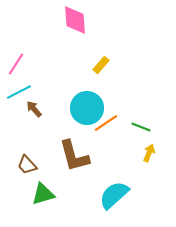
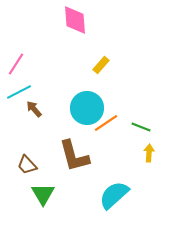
yellow arrow: rotated 18 degrees counterclockwise
green triangle: rotated 45 degrees counterclockwise
